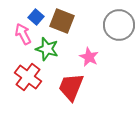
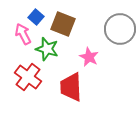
brown square: moved 1 px right, 3 px down
gray circle: moved 1 px right, 4 px down
red trapezoid: rotated 24 degrees counterclockwise
